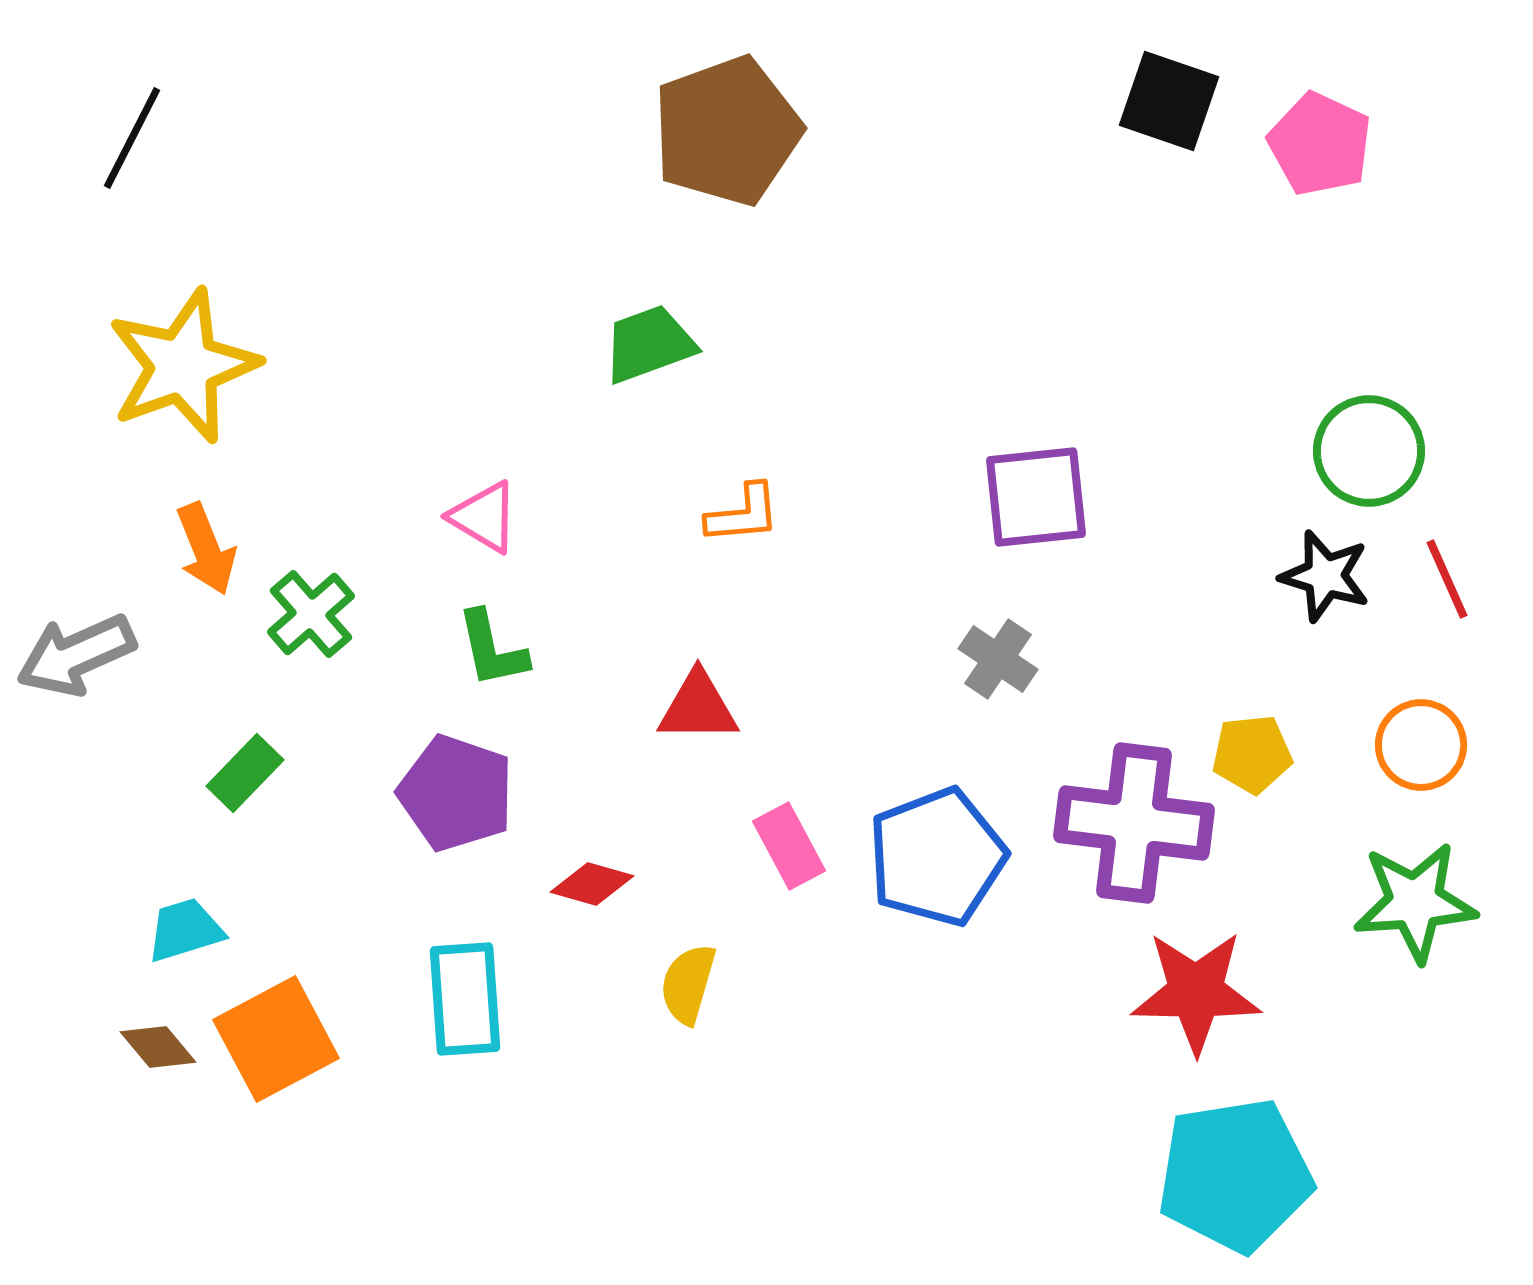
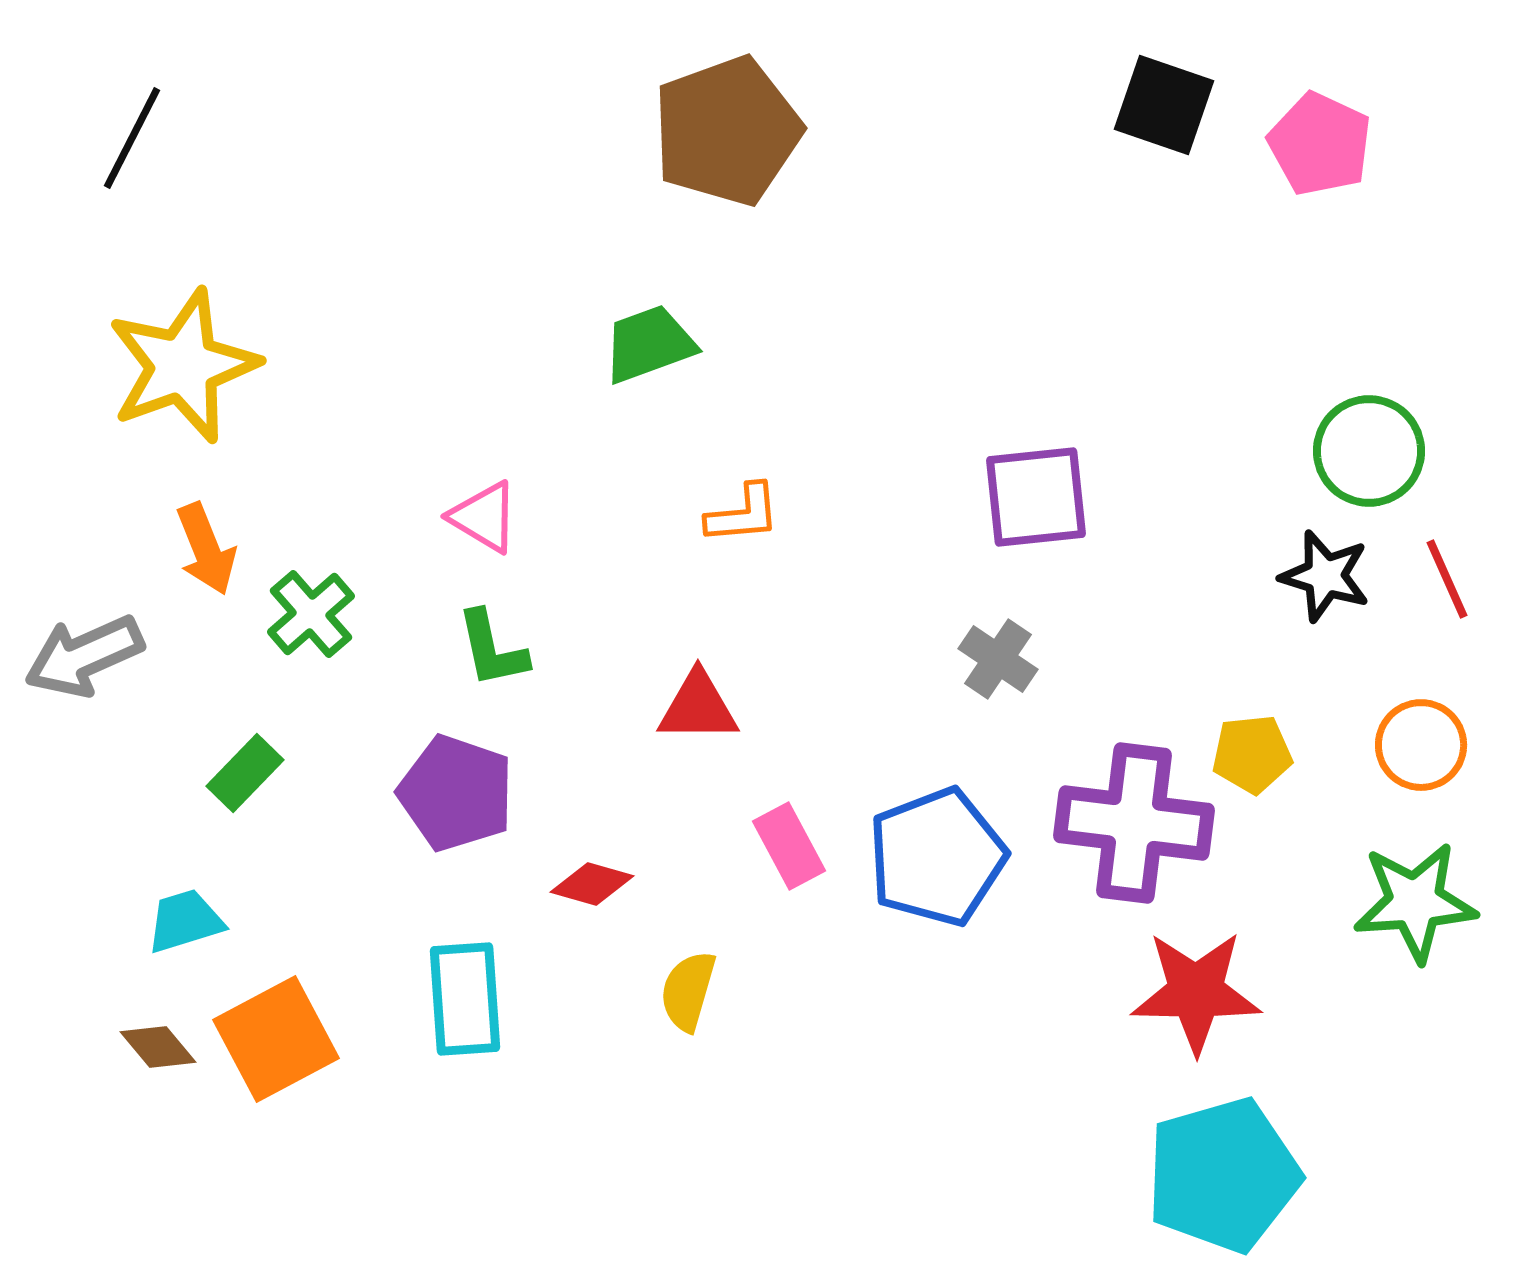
black square: moved 5 px left, 4 px down
gray arrow: moved 8 px right, 1 px down
cyan trapezoid: moved 9 px up
yellow semicircle: moved 7 px down
cyan pentagon: moved 12 px left; rotated 7 degrees counterclockwise
